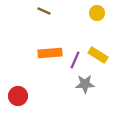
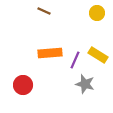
gray star: rotated 18 degrees clockwise
red circle: moved 5 px right, 11 px up
